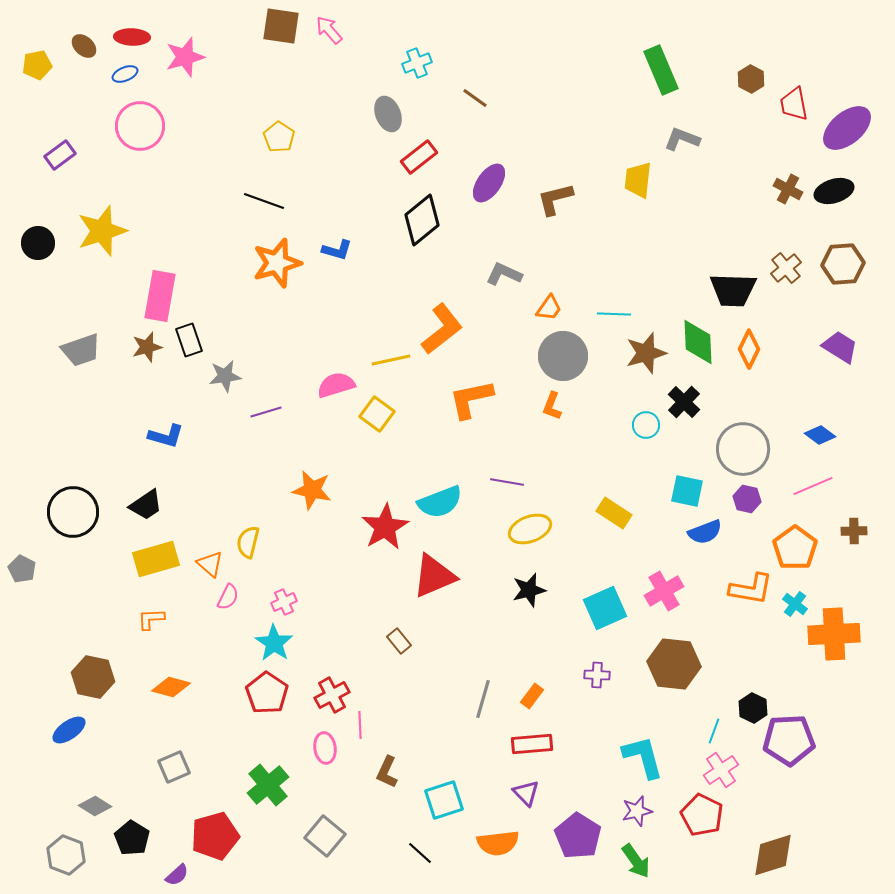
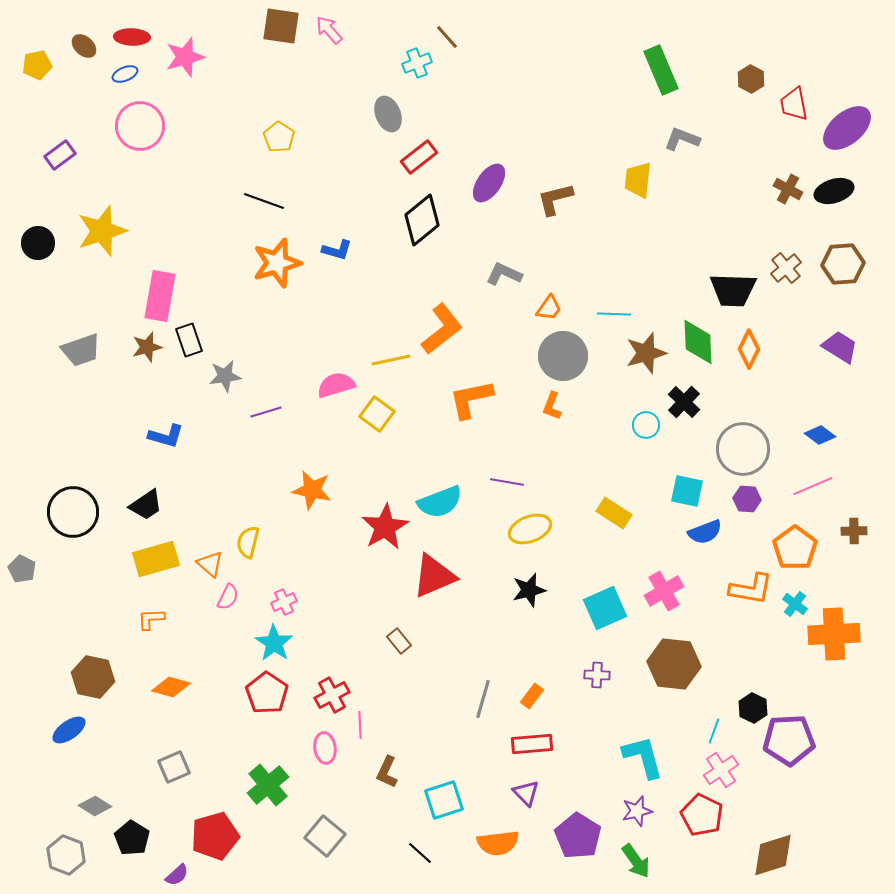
brown line at (475, 98): moved 28 px left, 61 px up; rotated 12 degrees clockwise
purple hexagon at (747, 499): rotated 8 degrees counterclockwise
